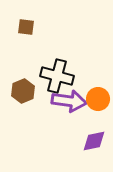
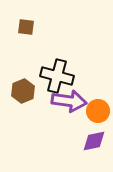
orange circle: moved 12 px down
